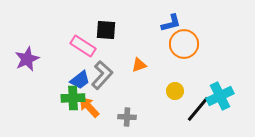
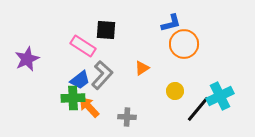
orange triangle: moved 3 px right, 3 px down; rotated 14 degrees counterclockwise
